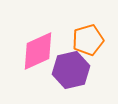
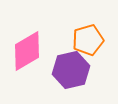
pink diamond: moved 11 px left; rotated 6 degrees counterclockwise
